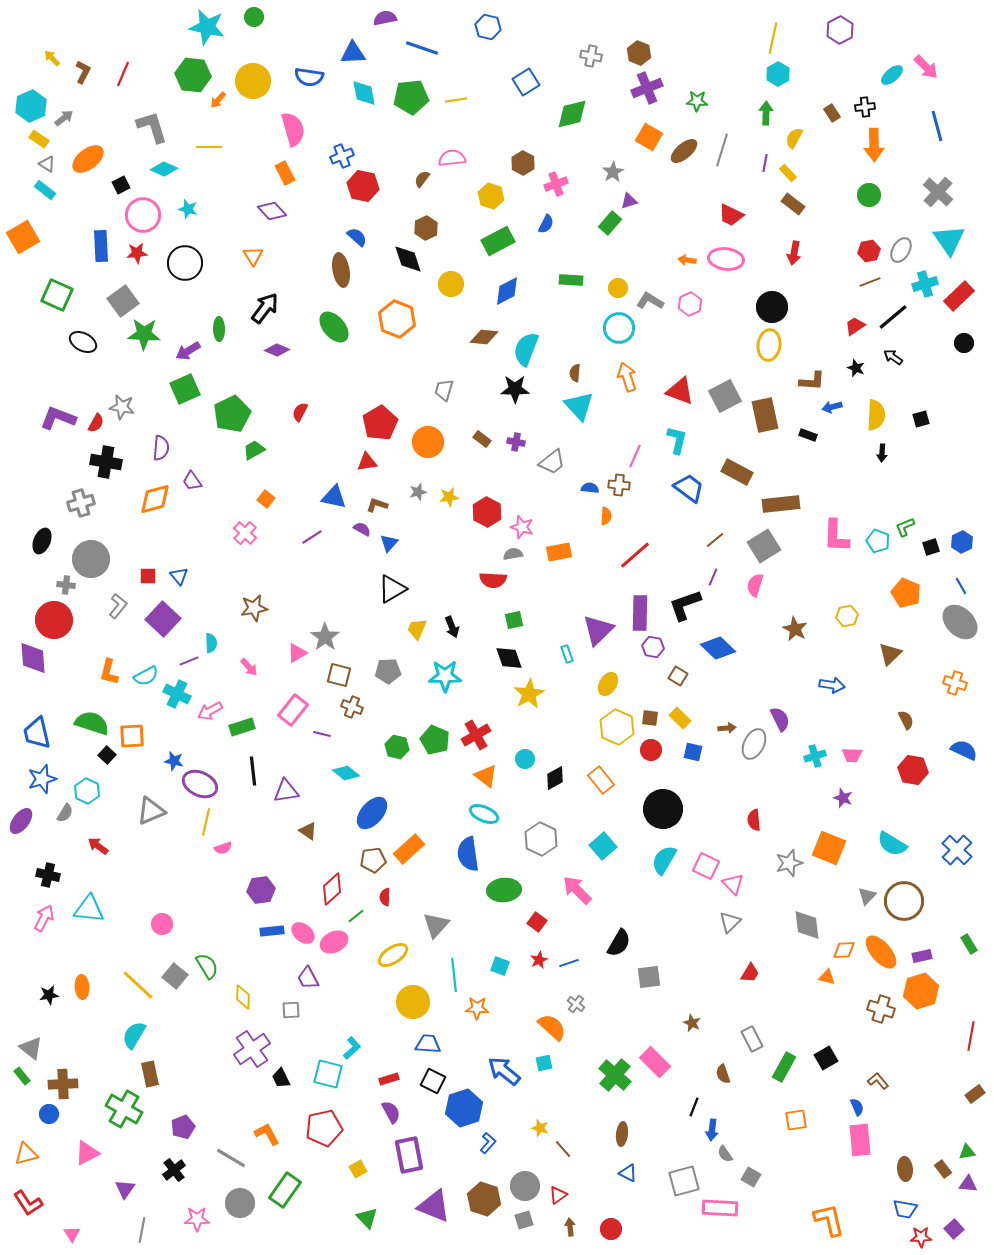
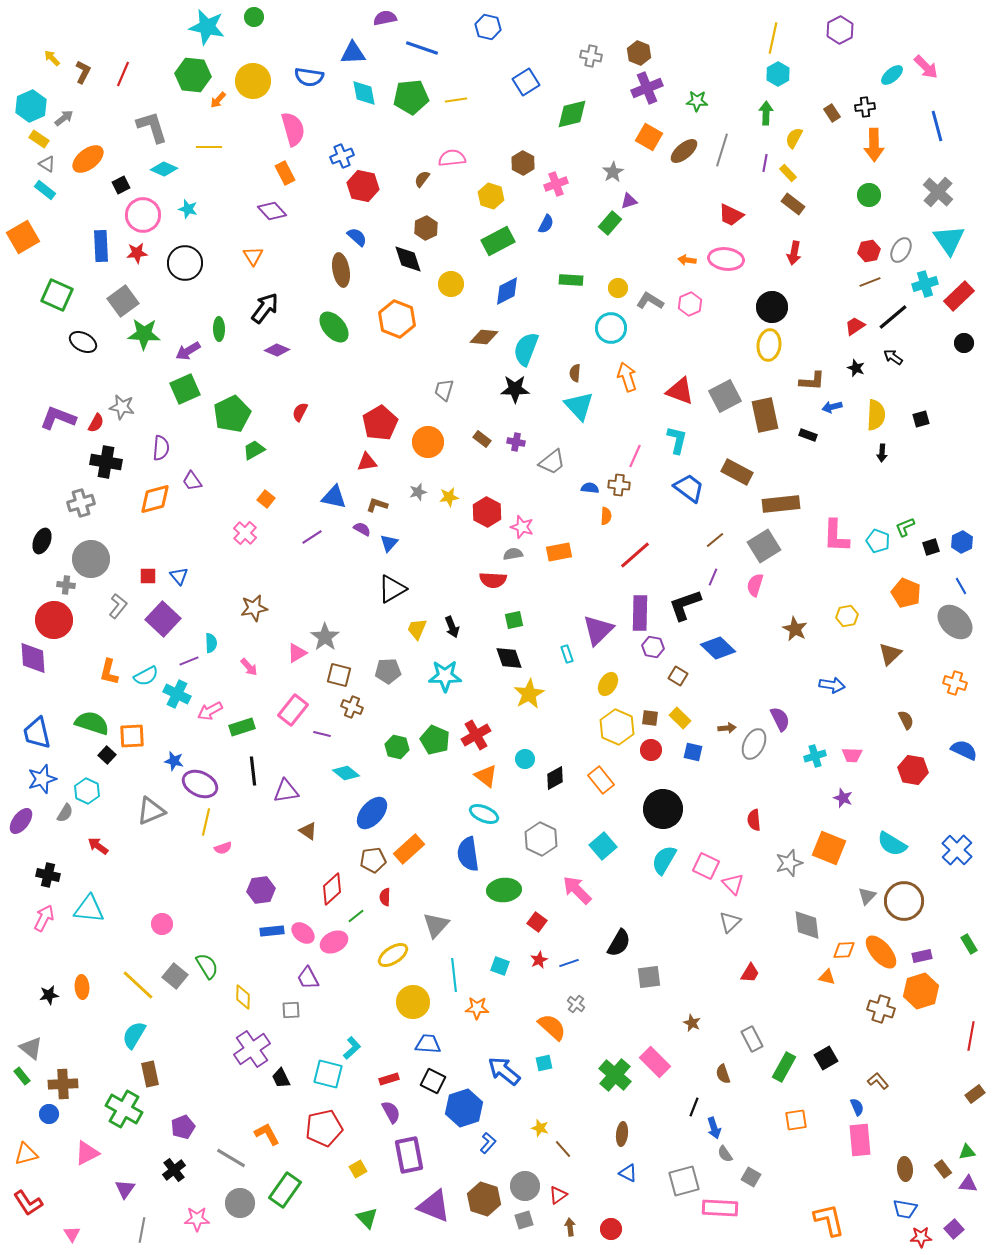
cyan circle at (619, 328): moved 8 px left
gray ellipse at (960, 622): moved 5 px left
blue arrow at (712, 1130): moved 2 px right, 2 px up; rotated 25 degrees counterclockwise
